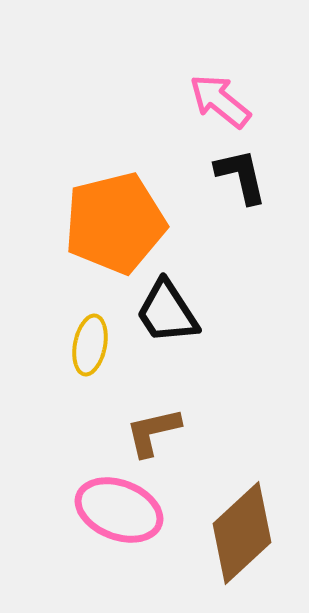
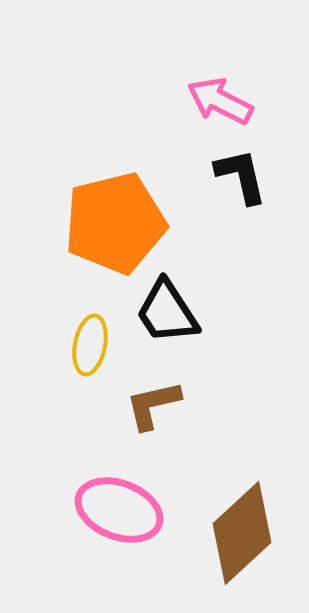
pink arrow: rotated 12 degrees counterclockwise
brown L-shape: moved 27 px up
